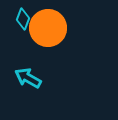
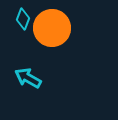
orange circle: moved 4 px right
